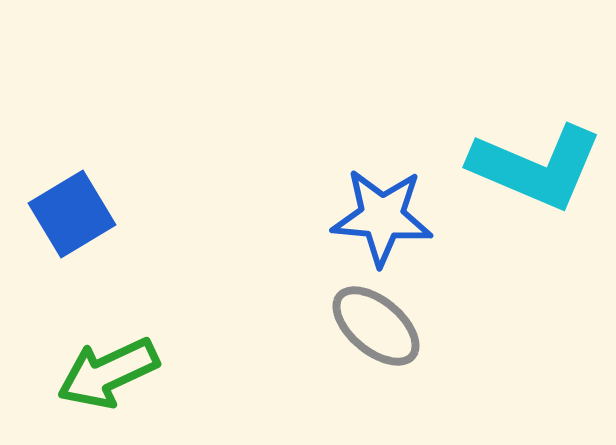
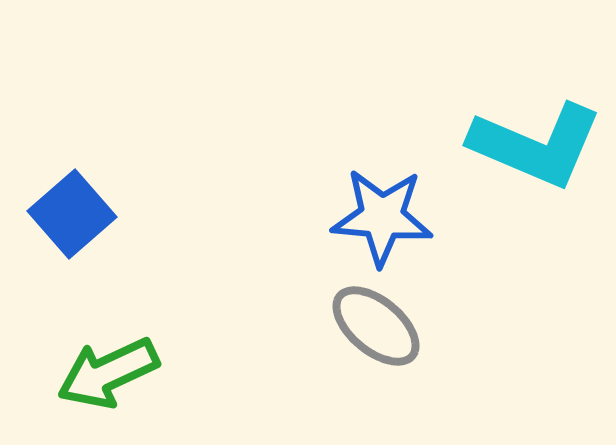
cyan L-shape: moved 22 px up
blue square: rotated 10 degrees counterclockwise
